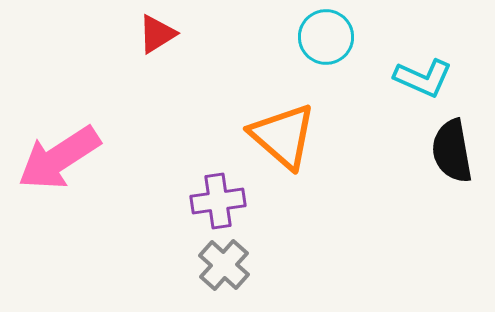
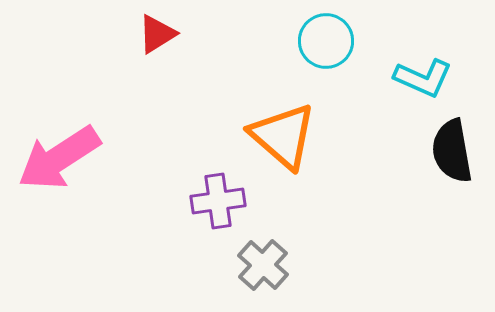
cyan circle: moved 4 px down
gray cross: moved 39 px right
